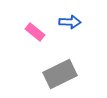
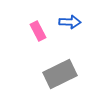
pink rectangle: moved 3 px right, 1 px up; rotated 24 degrees clockwise
